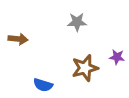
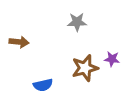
brown arrow: moved 1 px right, 3 px down
purple star: moved 5 px left, 2 px down
blue semicircle: rotated 30 degrees counterclockwise
